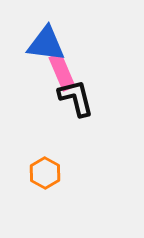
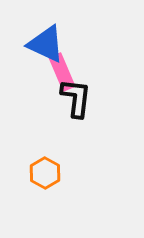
blue triangle: rotated 18 degrees clockwise
black L-shape: rotated 21 degrees clockwise
